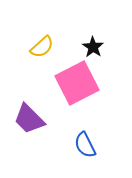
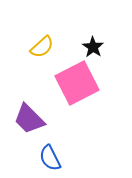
blue semicircle: moved 35 px left, 13 px down
